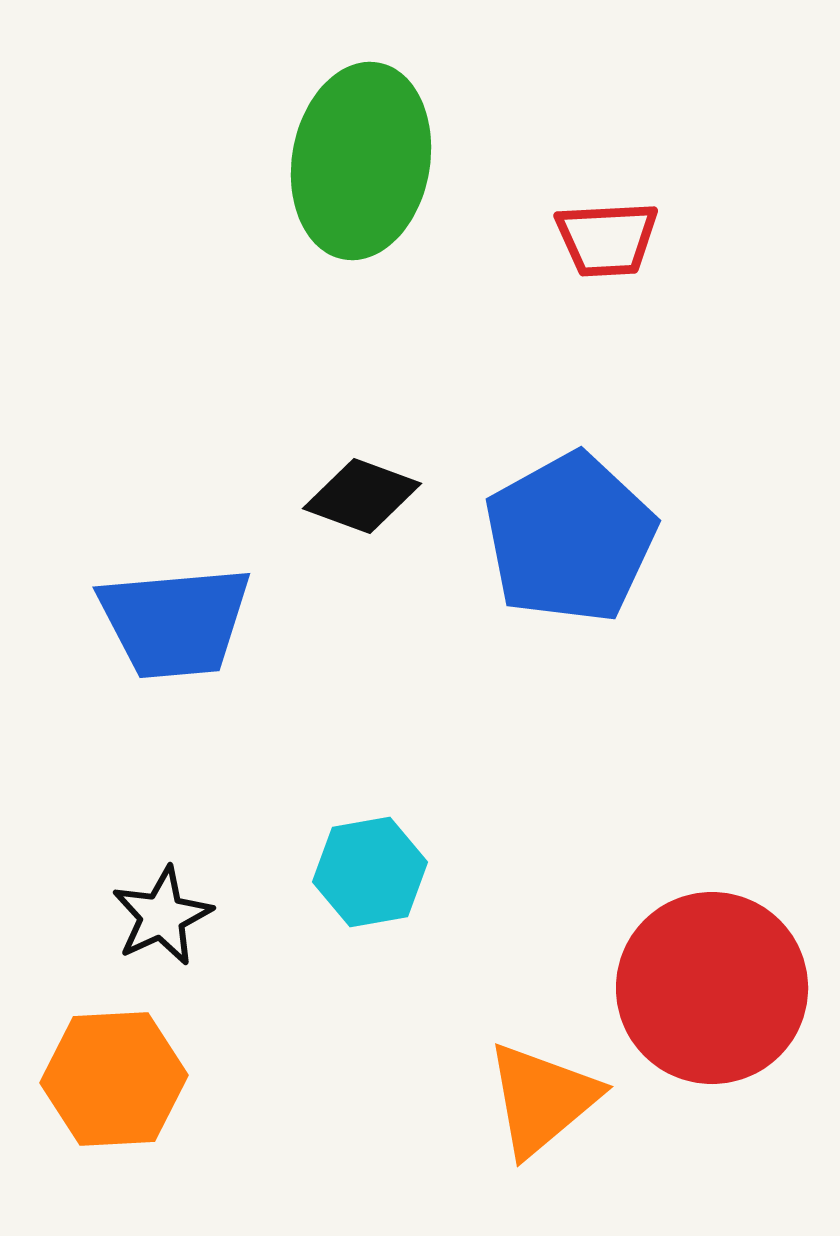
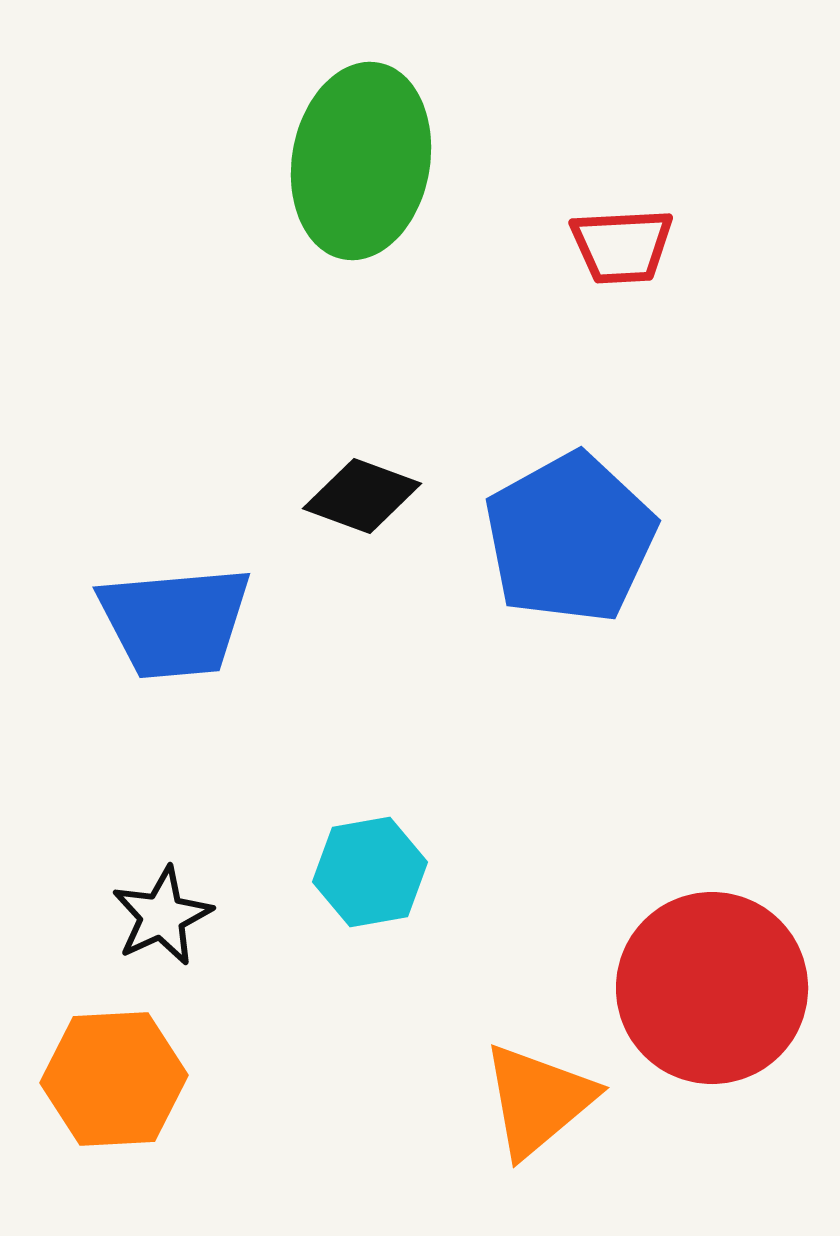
red trapezoid: moved 15 px right, 7 px down
orange triangle: moved 4 px left, 1 px down
